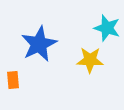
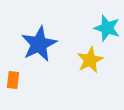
yellow star: rotated 28 degrees counterclockwise
orange rectangle: rotated 12 degrees clockwise
